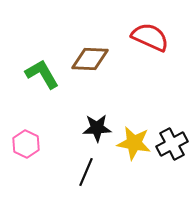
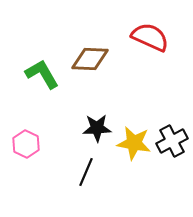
black cross: moved 3 px up
